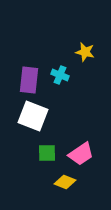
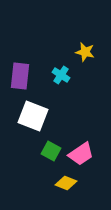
cyan cross: moved 1 px right; rotated 12 degrees clockwise
purple rectangle: moved 9 px left, 4 px up
green square: moved 4 px right, 2 px up; rotated 30 degrees clockwise
yellow diamond: moved 1 px right, 1 px down
